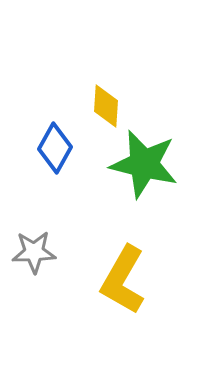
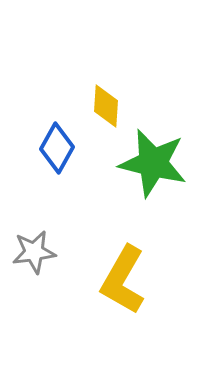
blue diamond: moved 2 px right
green star: moved 9 px right, 1 px up
gray star: rotated 6 degrees counterclockwise
